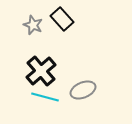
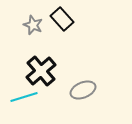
cyan line: moved 21 px left; rotated 32 degrees counterclockwise
